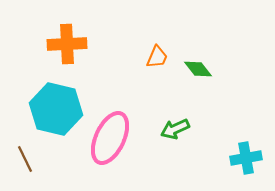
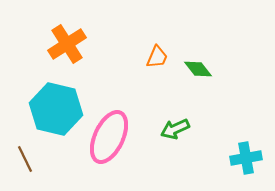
orange cross: rotated 30 degrees counterclockwise
pink ellipse: moved 1 px left, 1 px up
